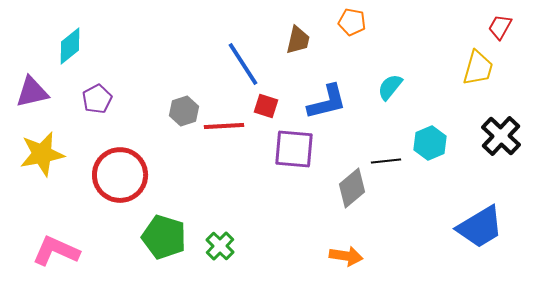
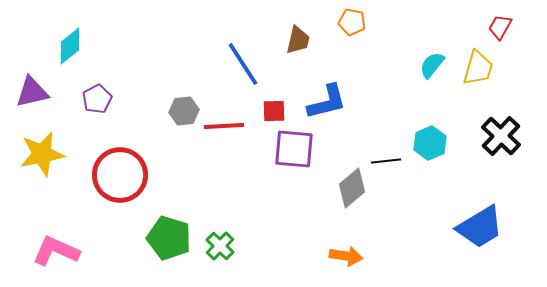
cyan semicircle: moved 42 px right, 22 px up
red square: moved 8 px right, 5 px down; rotated 20 degrees counterclockwise
gray hexagon: rotated 12 degrees clockwise
green pentagon: moved 5 px right, 1 px down
